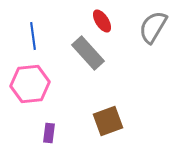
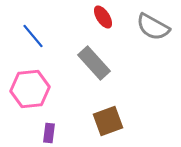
red ellipse: moved 1 px right, 4 px up
gray semicircle: rotated 92 degrees counterclockwise
blue line: rotated 32 degrees counterclockwise
gray rectangle: moved 6 px right, 10 px down
pink hexagon: moved 5 px down
